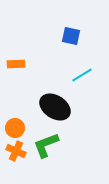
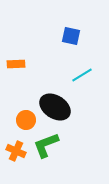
orange circle: moved 11 px right, 8 px up
